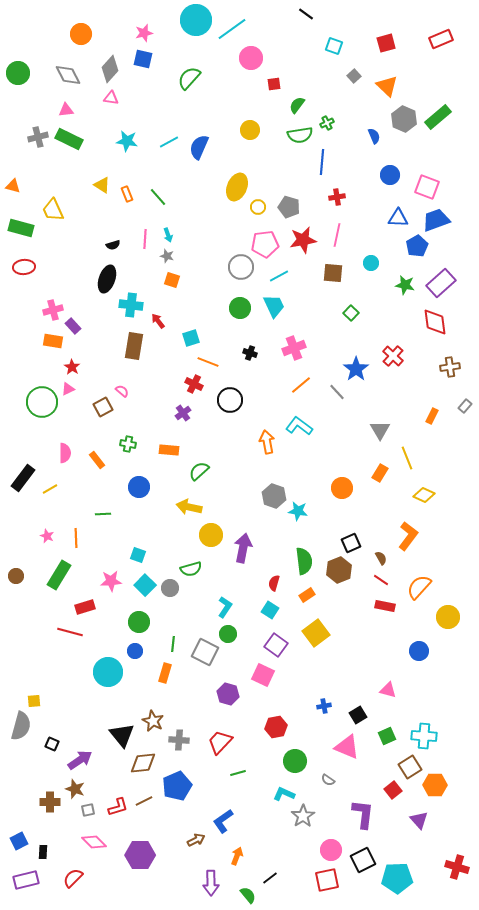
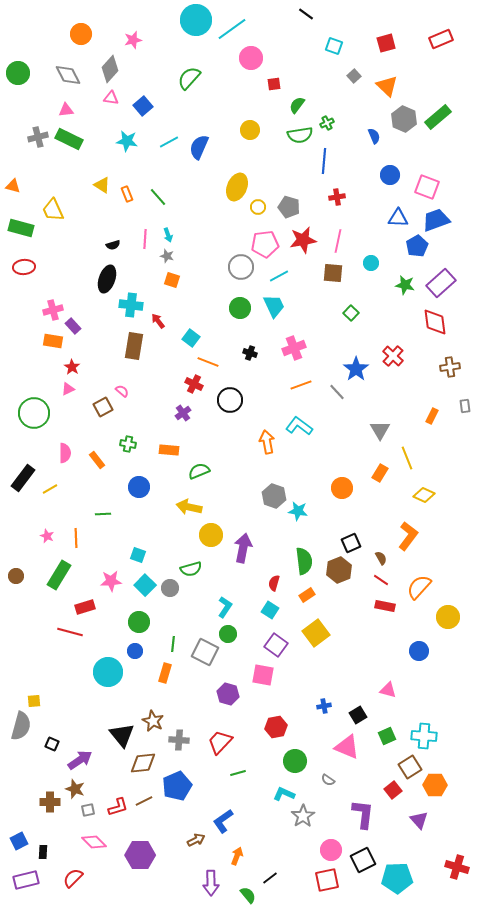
pink star at (144, 33): moved 11 px left, 7 px down
blue square at (143, 59): moved 47 px down; rotated 36 degrees clockwise
blue line at (322, 162): moved 2 px right, 1 px up
pink line at (337, 235): moved 1 px right, 6 px down
cyan square at (191, 338): rotated 36 degrees counterclockwise
orange line at (301, 385): rotated 20 degrees clockwise
green circle at (42, 402): moved 8 px left, 11 px down
gray rectangle at (465, 406): rotated 48 degrees counterclockwise
green semicircle at (199, 471): rotated 20 degrees clockwise
pink square at (263, 675): rotated 15 degrees counterclockwise
